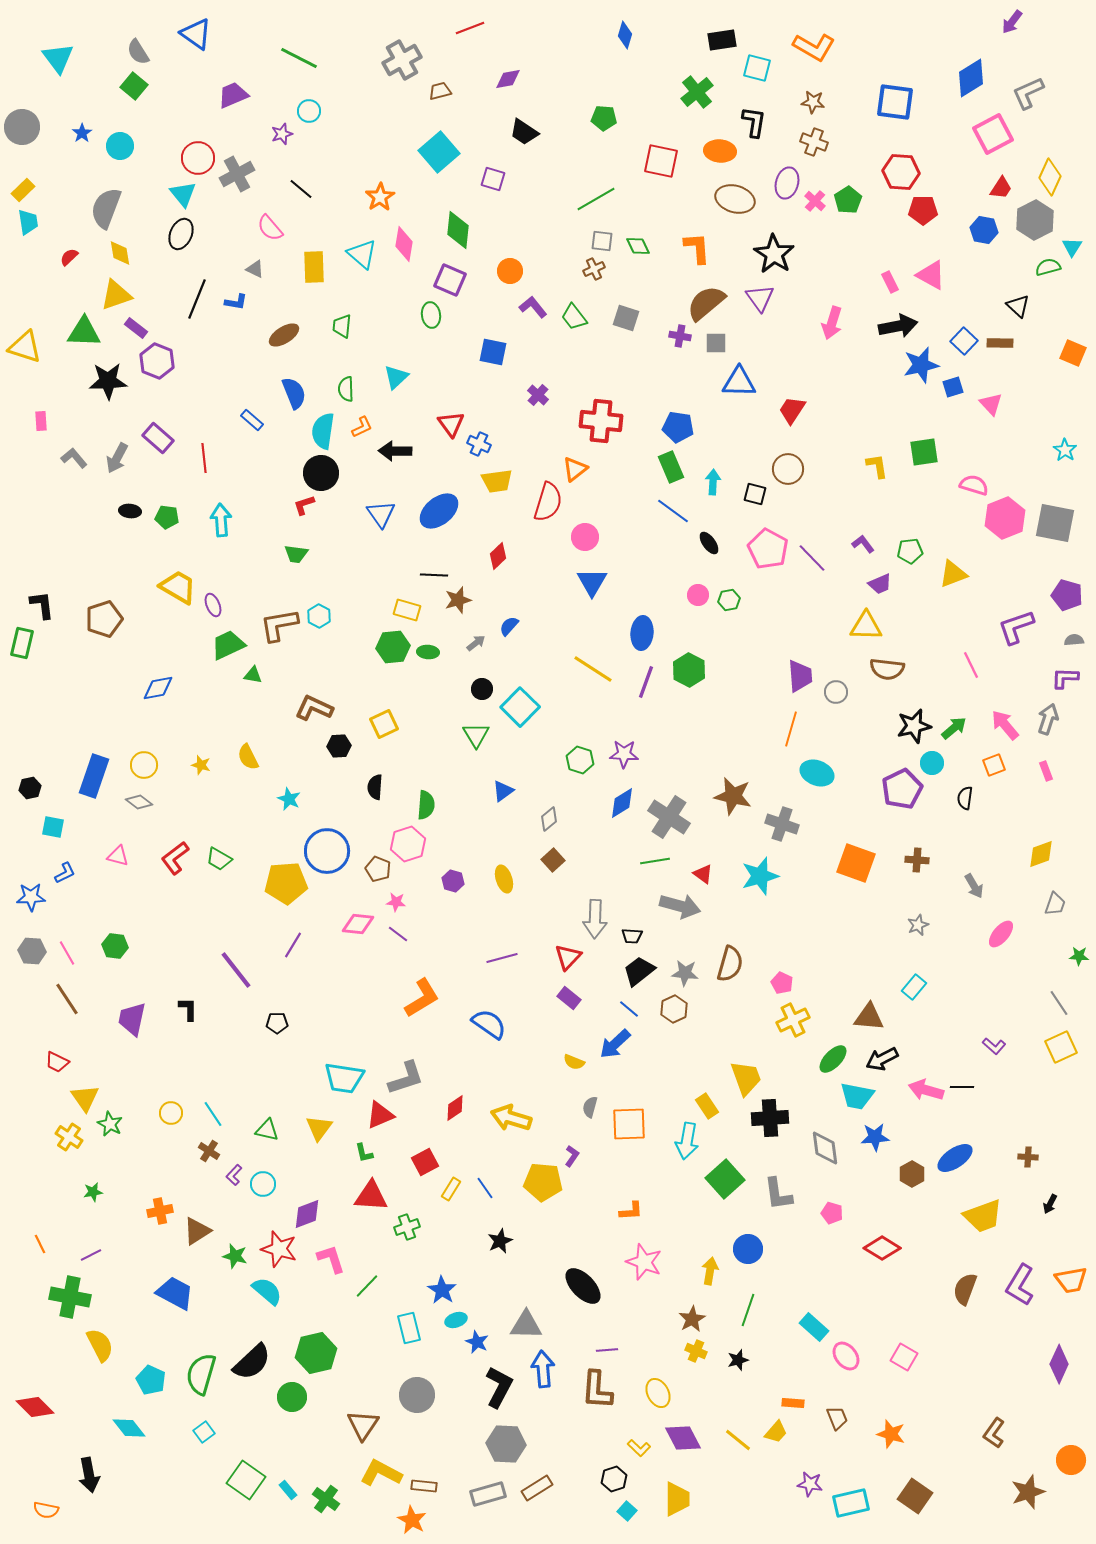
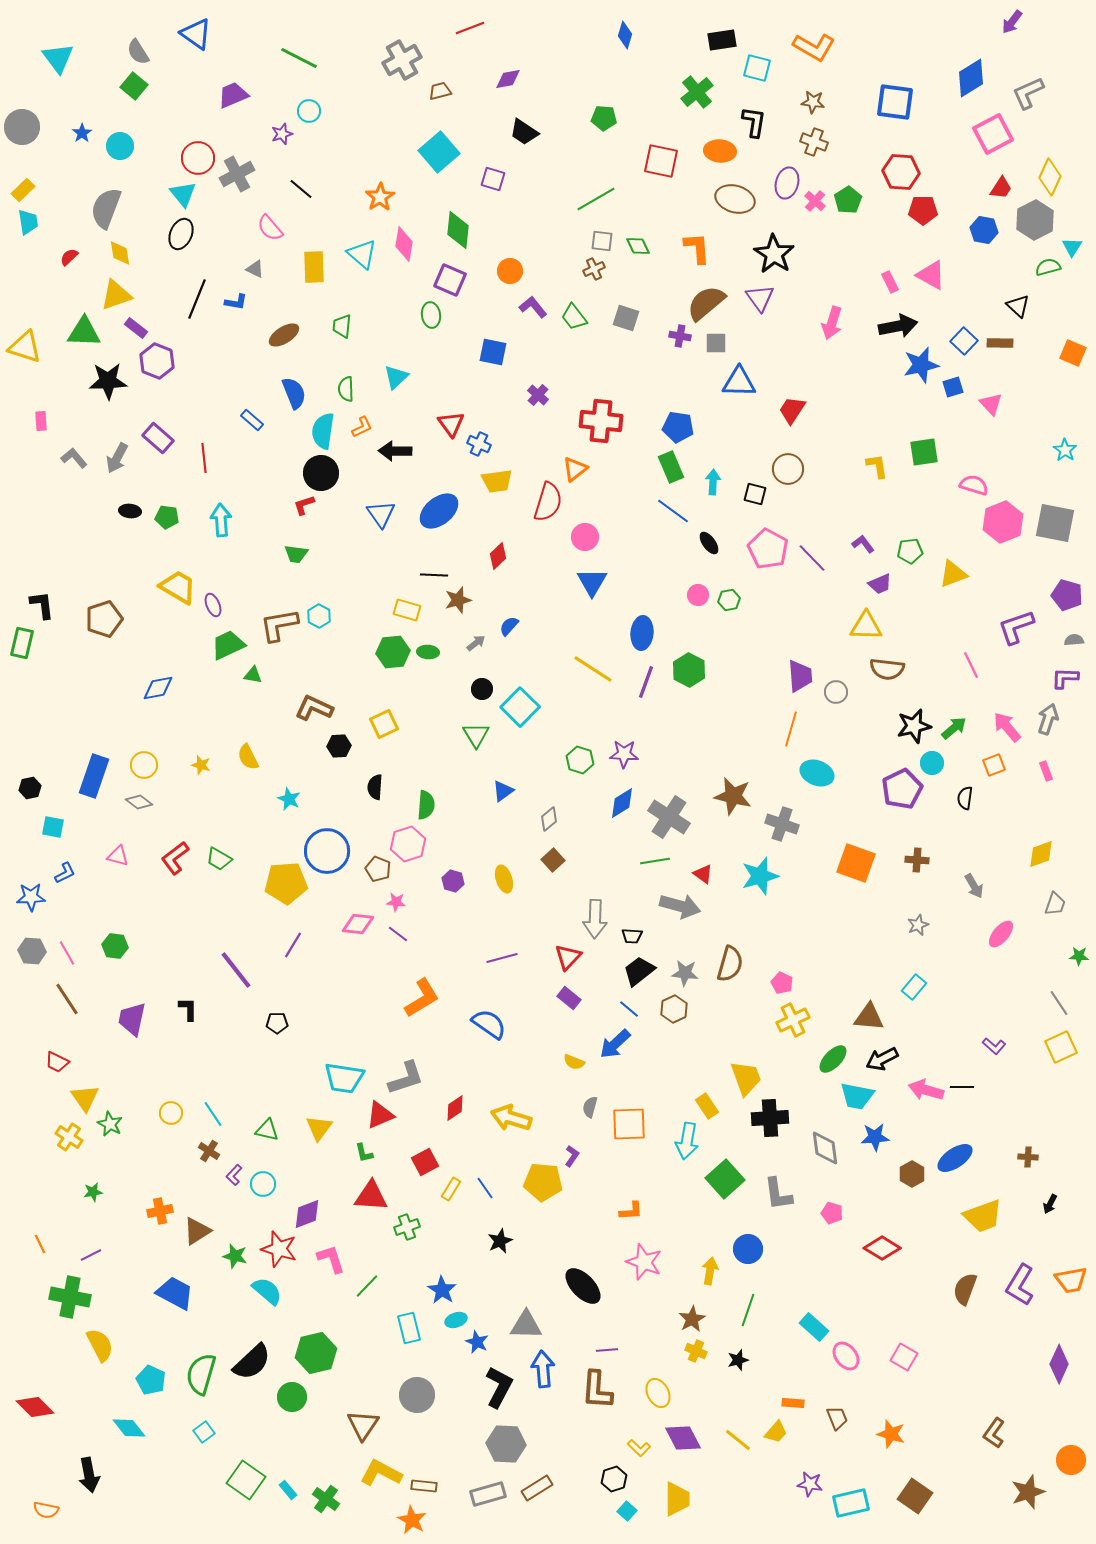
pink hexagon at (1005, 518): moved 2 px left, 4 px down
green hexagon at (393, 647): moved 5 px down
pink arrow at (1005, 725): moved 2 px right, 2 px down
